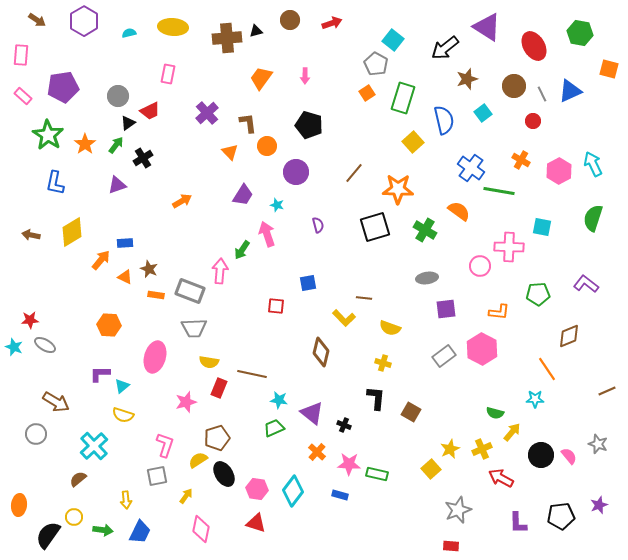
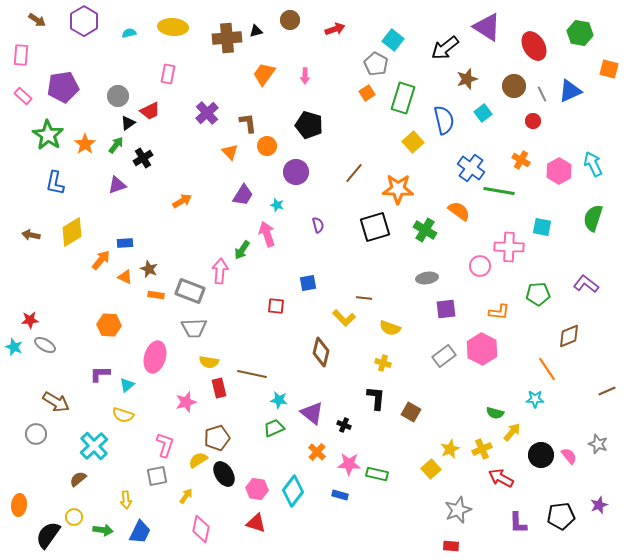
red arrow at (332, 23): moved 3 px right, 6 px down
orange trapezoid at (261, 78): moved 3 px right, 4 px up
cyan triangle at (122, 386): moved 5 px right, 1 px up
red rectangle at (219, 388): rotated 36 degrees counterclockwise
